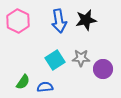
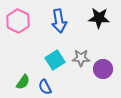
black star: moved 13 px right, 2 px up; rotated 15 degrees clockwise
blue semicircle: rotated 112 degrees counterclockwise
